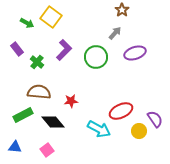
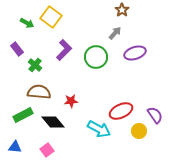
green cross: moved 2 px left, 3 px down
purple semicircle: moved 4 px up
